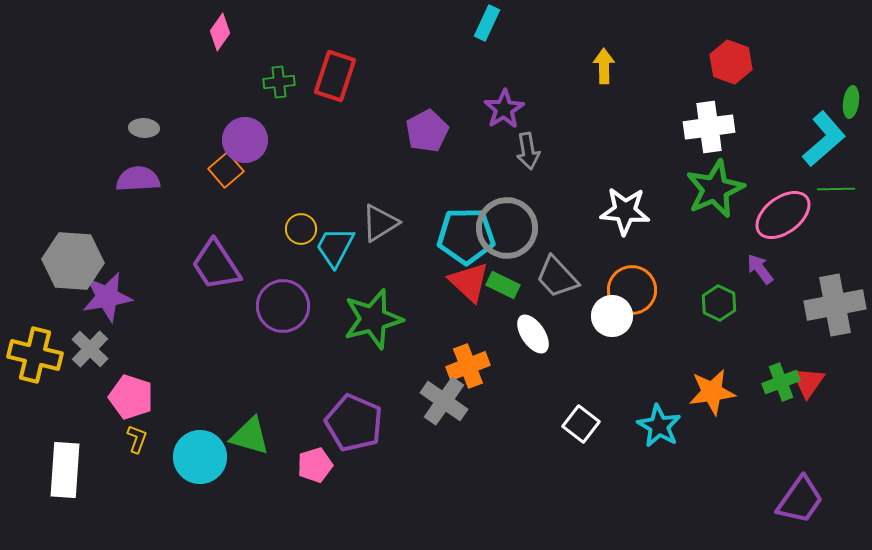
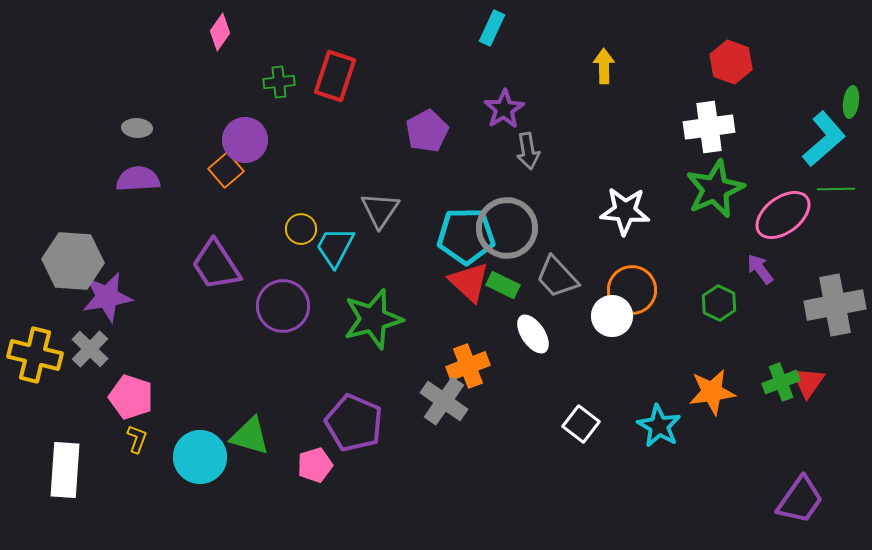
cyan rectangle at (487, 23): moved 5 px right, 5 px down
gray ellipse at (144, 128): moved 7 px left
gray triangle at (380, 223): moved 13 px up; rotated 24 degrees counterclockwise
